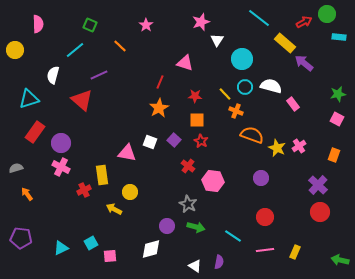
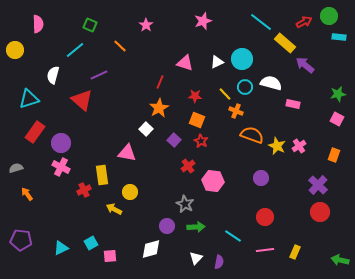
green circle at (327, 14): moved 2 px right, 2 px down
cyan line at (259, 18): moved 2 px right, 4 px down
pink star at (201, 22): moved 2 px right, 1 px up
white triangle at (217, 40): moved 22 px down; rotated 32 degrees clockwise
purple arrow at (304, 63): moved 1 px right, 2 px down
white semicircle at (271, 86): moved 3 px up
pink rectangle at (293, 104): rotated 40 degrees counterclockwise
orange square at (197, 120): rotated 21 degrees clockwise
white square at (150, 142): moved 4 px left, 13 px up; rotated 24 degrees clockwise
yellow star at (277, 148): moved 2 px up
red cross at (188, 166): rotated 16 degrees clockwise
gray star at (188, 204): moved 3 px left
green arrow at (196, 227): rotated 18 degrees counterclockwise
purple pentagon at (21, 238): moved 2 px down
white triangle at (195, 266): moved 1 px right, 8 px up; rotated 40 degrees clockwise
